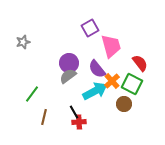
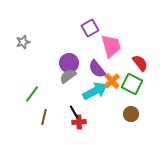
brown circle: moved 7 px right, 10 px down
